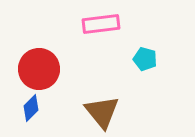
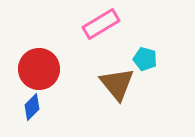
pink rectangle: rotated 24 degrees counterclockwise
blue diamond: moved 1 px right, 1 px up
brown triangle: moved 15 px right, 28 px up
